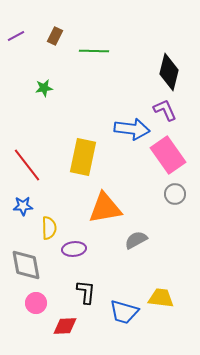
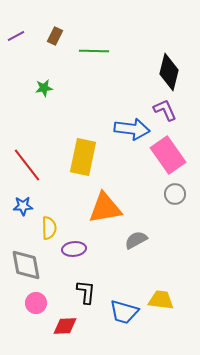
yellow trapezoid: moved 2 px down
